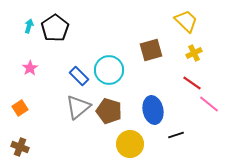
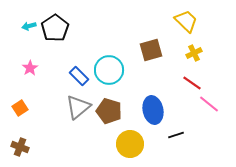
cyan arrow: rotated 120 degrees counterclockwise
